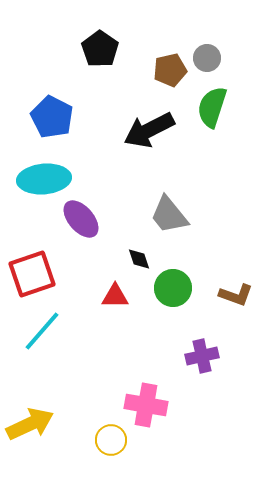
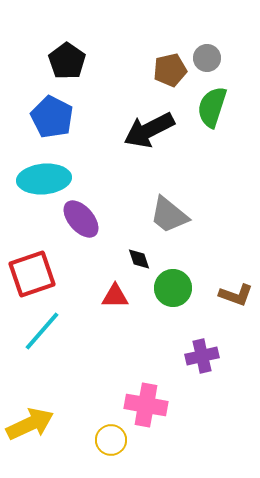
black pentagon: moved 33 px left, 12 px down
gray trapezoid: rotated 12 degrees counterclockwise
